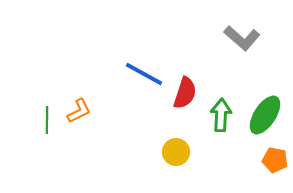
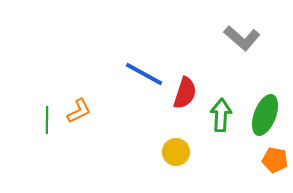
green ellipse: rotated 12 degrees counterclockwise
